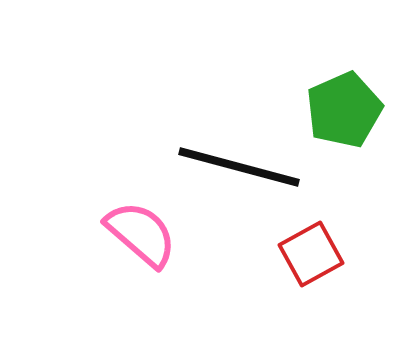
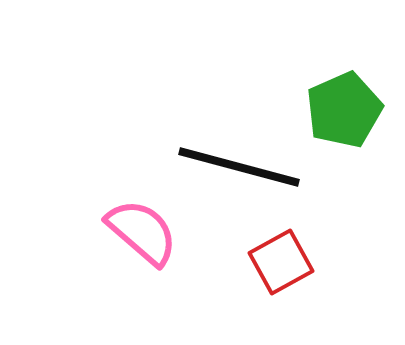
pink semicircle: moved 1 px right, 2 px up
red square: moved 30 px left, 8 px down
